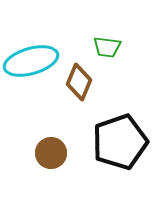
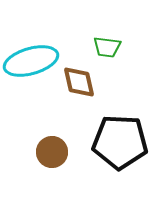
brown diamond: rotated 36 degrees counterclockwise
black pentagon: rotated 22 degrees clockwise
brown circle: moved 1 px right, 1 px up
